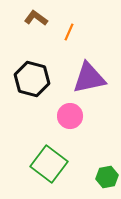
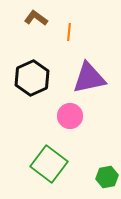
orange line: rotated 18 degrees counterclockwise
black hexagon: moved 1 px up; rotated 20 degrees clockwise
